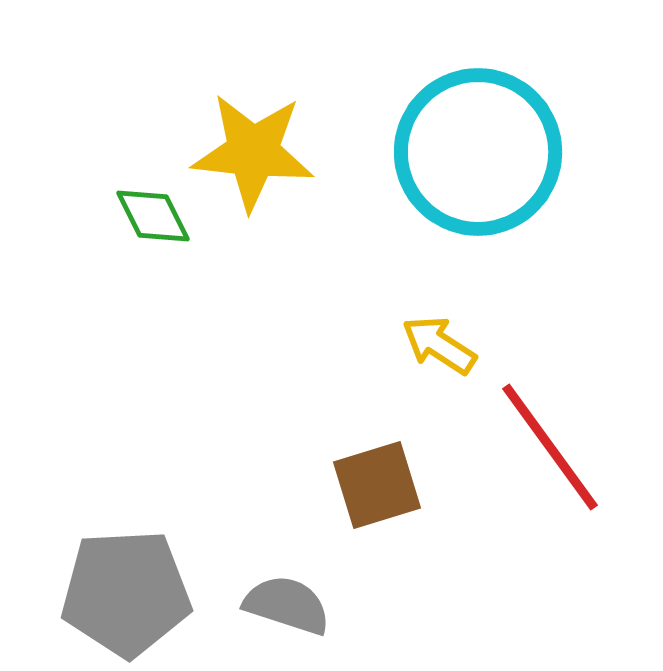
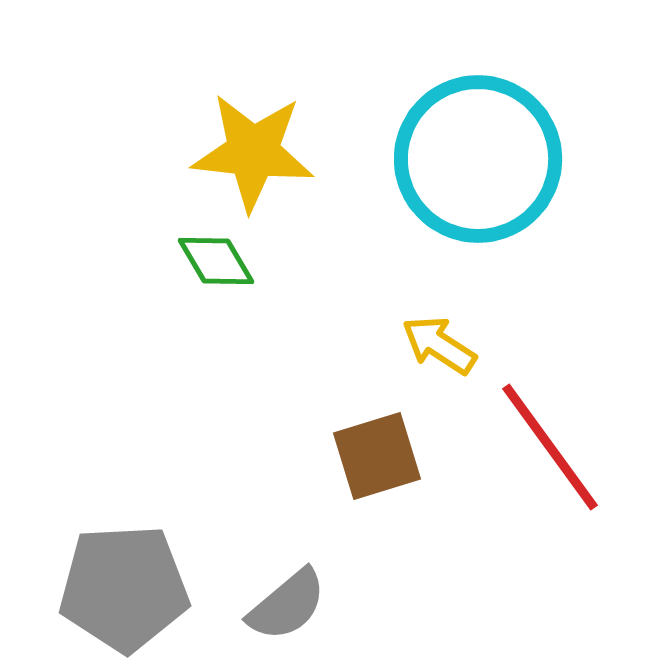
cyan circle: moved 7 px down
green diamond: moved 63 px right, 45 px down; rotated 4 degrees counterclockwise
brown square: moved 29 px up
gray pentagon: moved 2 px left, 5 px up
gray semicircle: rotated 122 degrees clockwise
